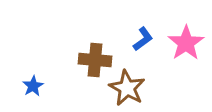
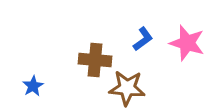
pink star: moved 1 px right; rotated 21 degrees counterclockwise
brown star: rotated 24 degrees counterclockwise
